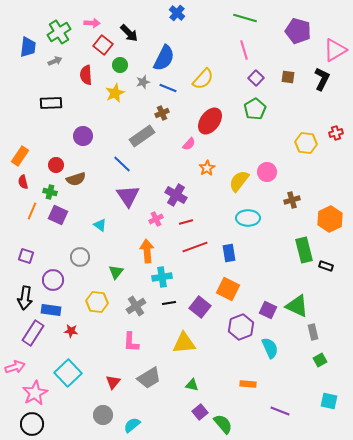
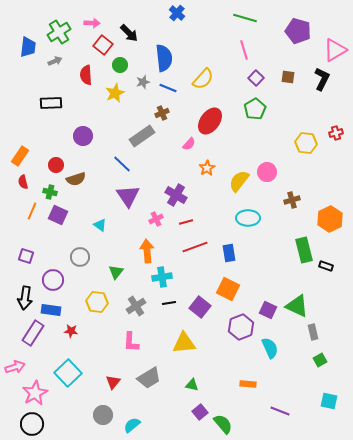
blue semicircle at (164, 58): rotated 32 degrees counterclockwise
